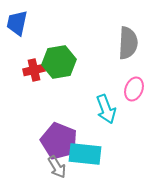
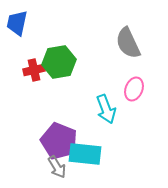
gray semicircle: rotated 152 degrees clockwise
